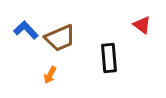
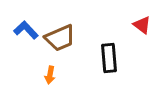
orange arrow: rotated 18 degrees counterclockwise
